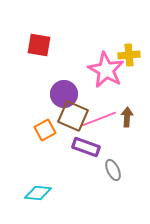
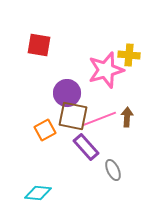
yellow cross: rotated 10 degrees clockwise
pink star: rotated 27 degrees clockwise
purple circle: moved 3 px right, 1 px up
brown square: rotated 12 degrees counterclockwise
purple rectangle: rotated 28 degrees clockwise
